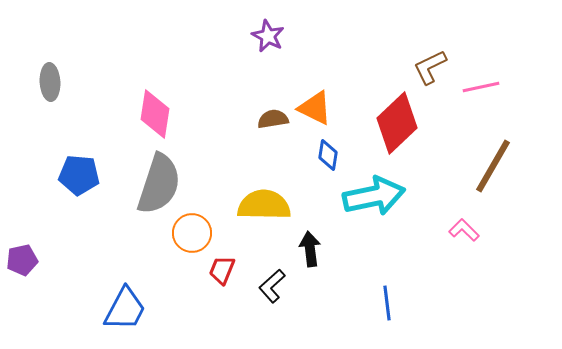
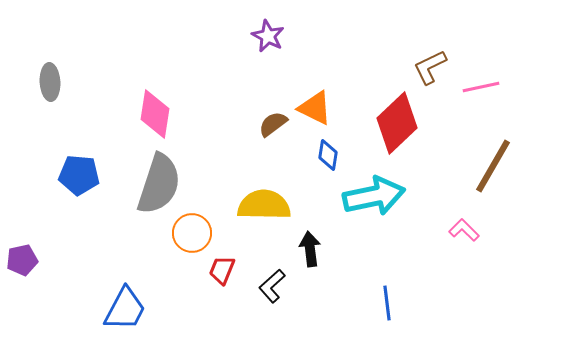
brown semicircle: moved 5 px down; rotated 28 degrees counterclockwise
